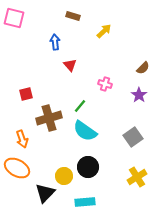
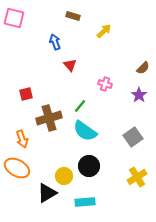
blue arrow: rotated 14 degrees counterclockwise
black circle: moved 1 px right, 1 px up
black triangle: moved 2 px right; rotated 15 degrees clockwise
